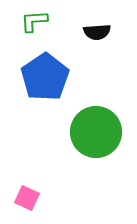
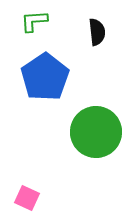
black semicircle: rotated 92 degrees counterclockwise
